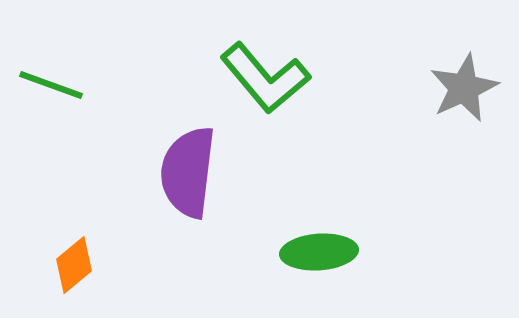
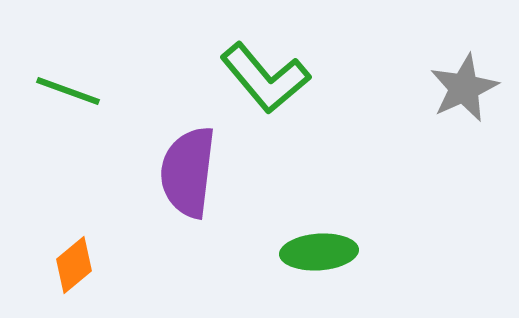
green line: moved 17 px right, 6 px down
